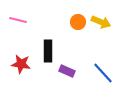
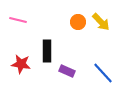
yellow arrow: rotated 24 degrees clockwise
black rectangle: moved 1 px left
